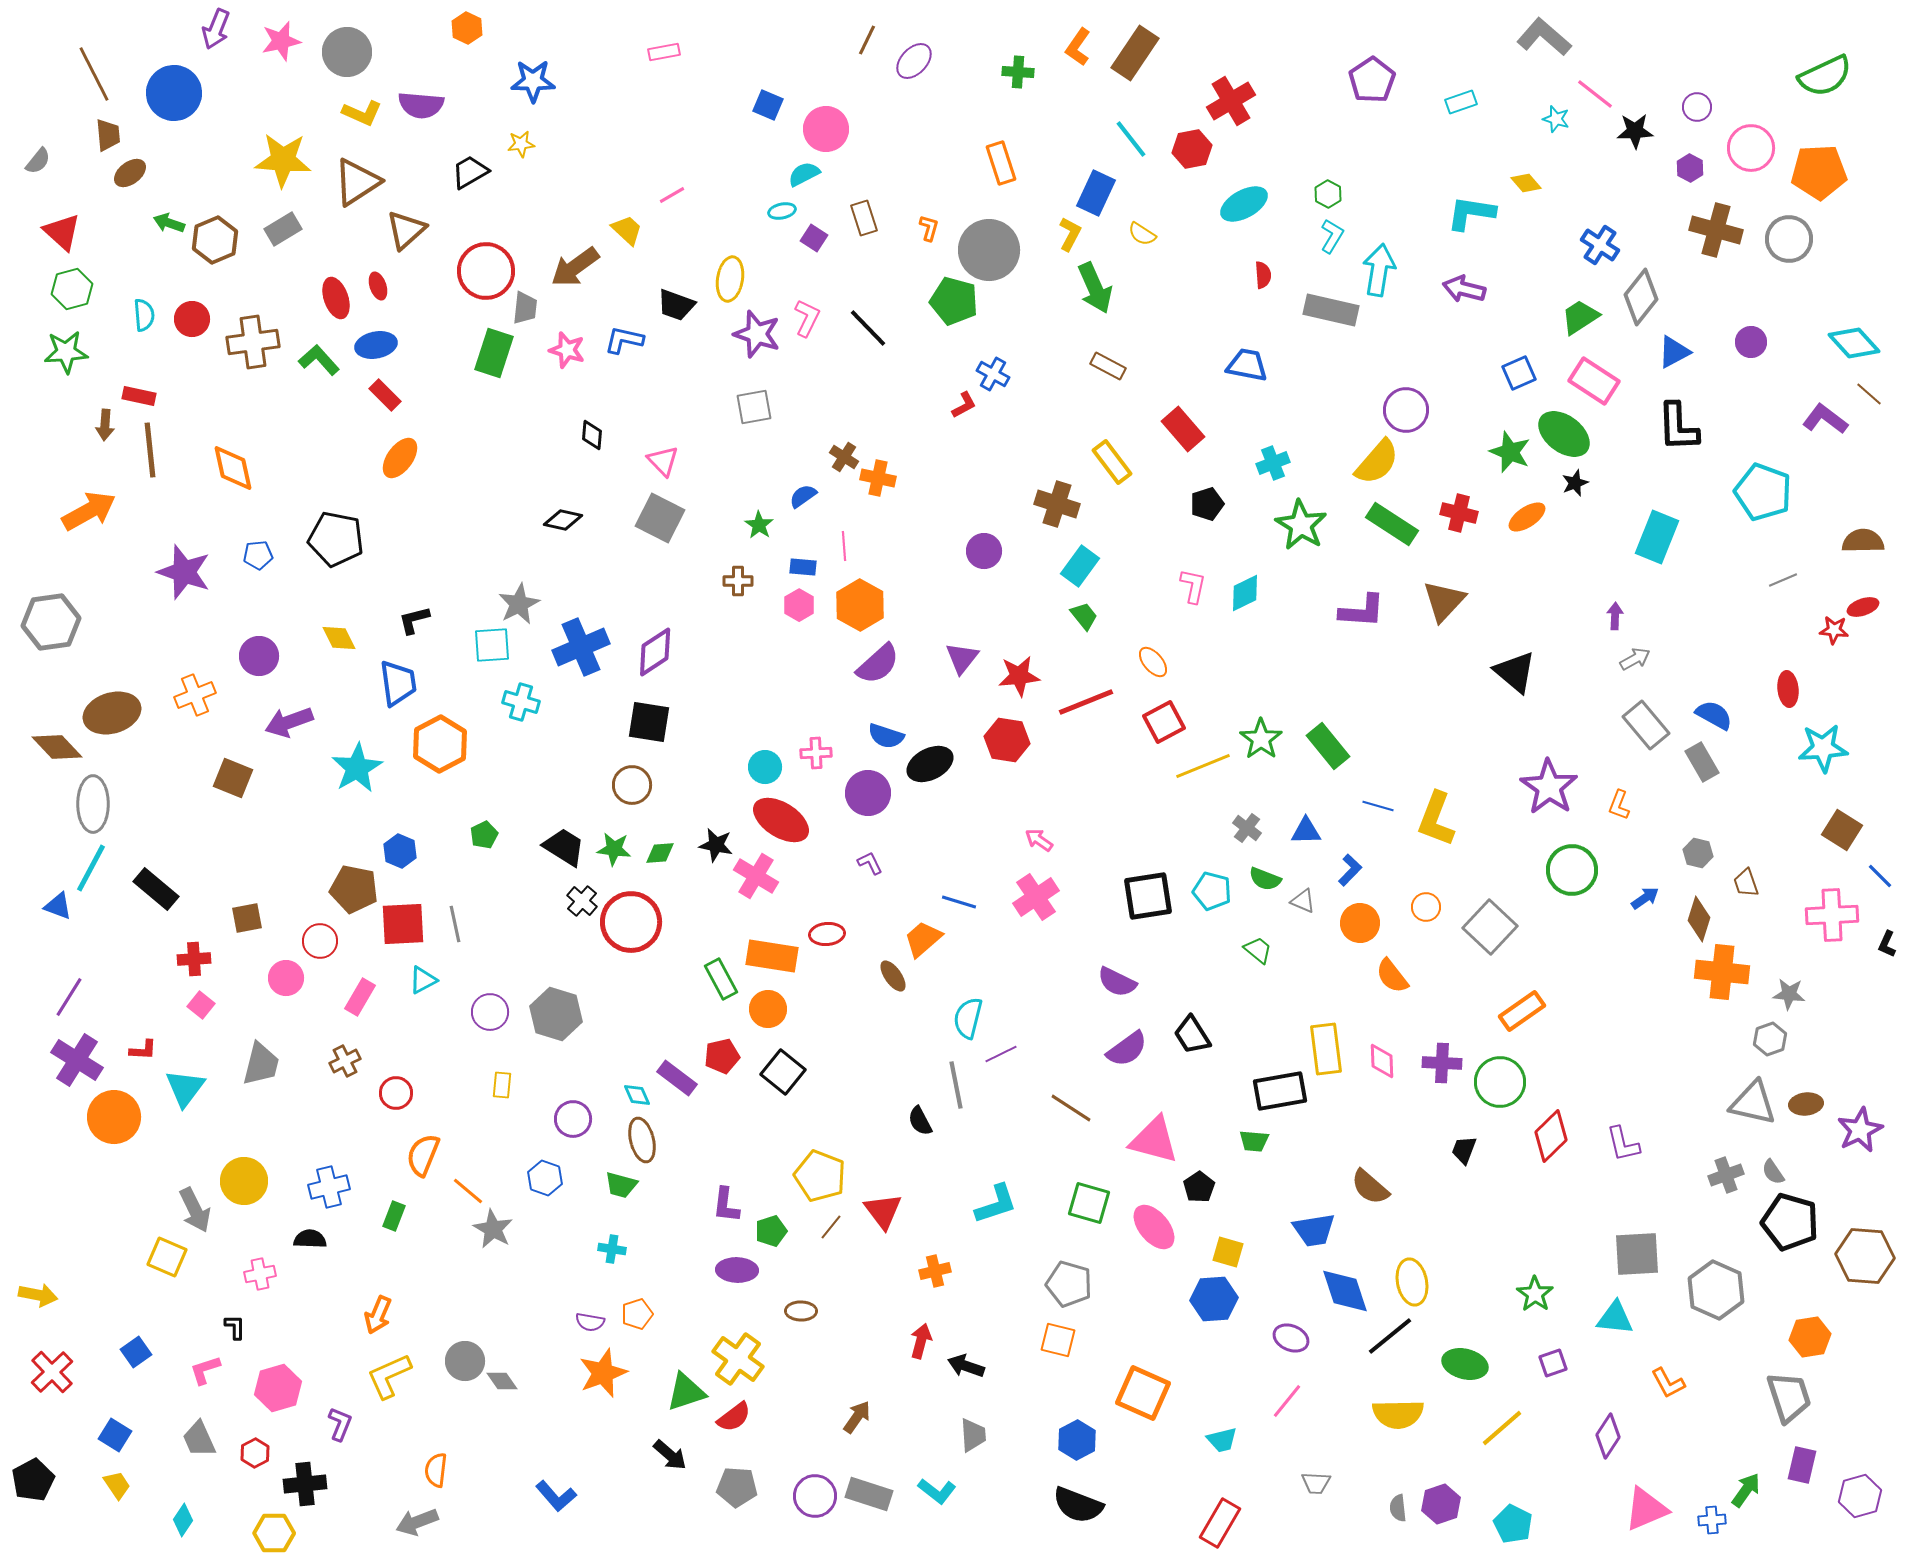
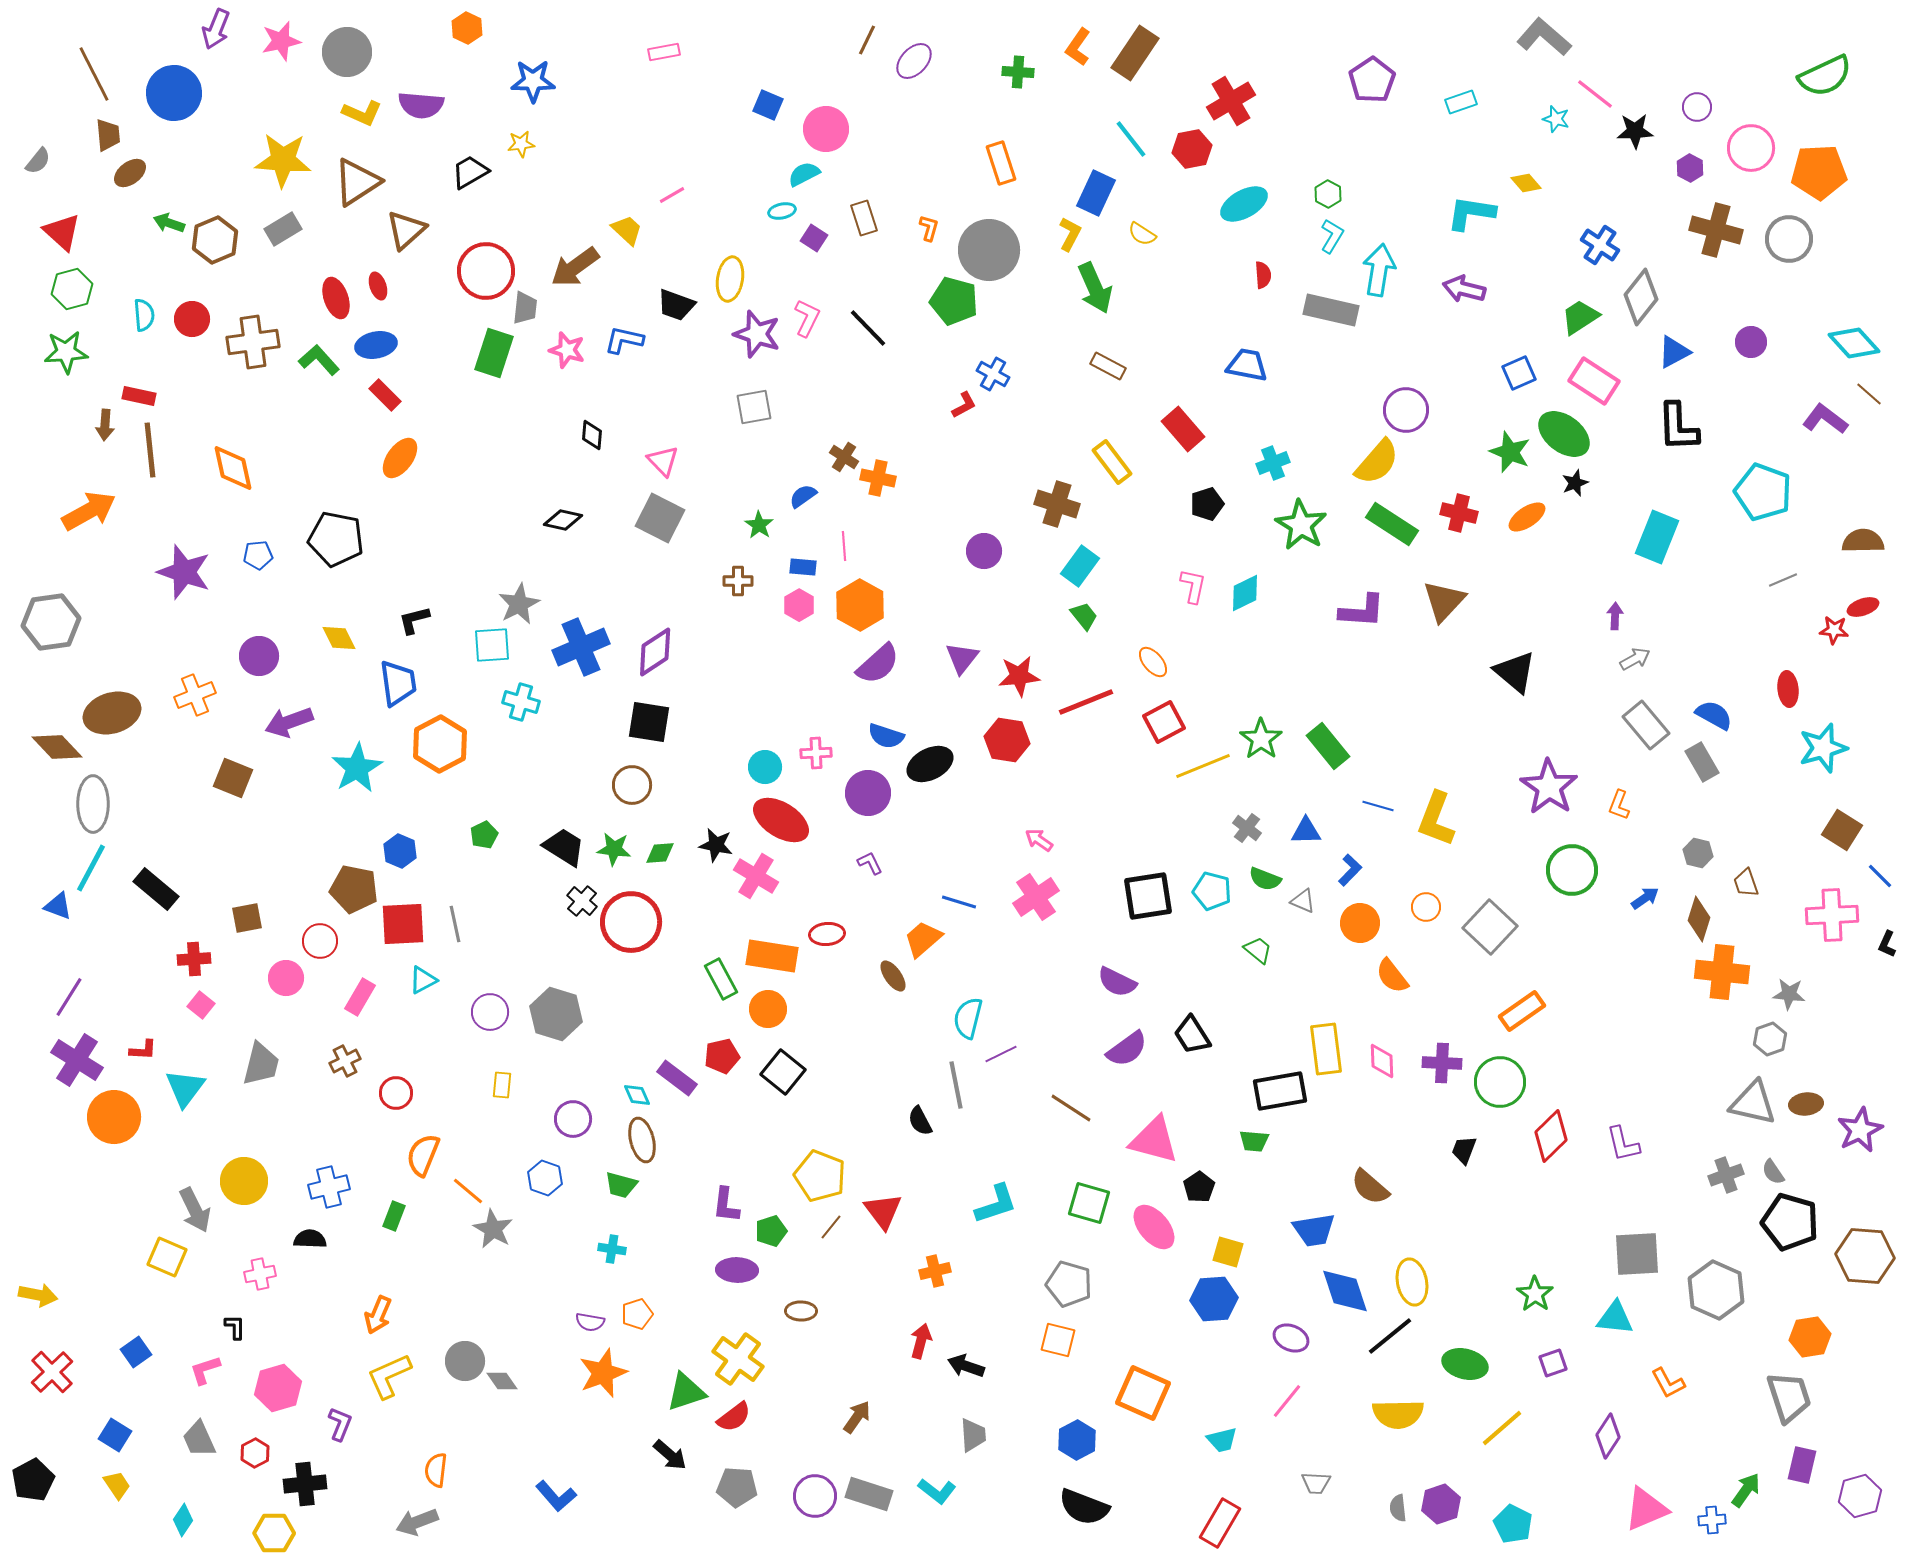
cyan star at (1823, 748): rotated 12 degrees counterclockwise
black semicircle at (1078, 1505): moved 6 px right, 2 px down
